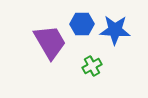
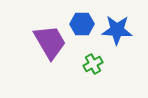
blue star: moved 2 px right
green cross: moved 1 px right, 2 px up
